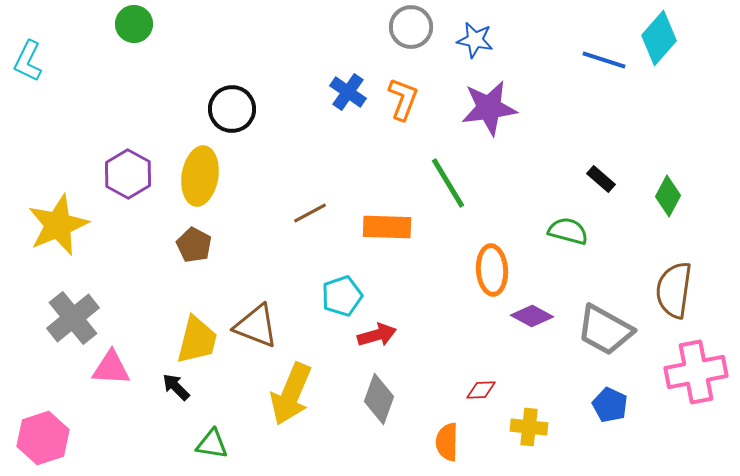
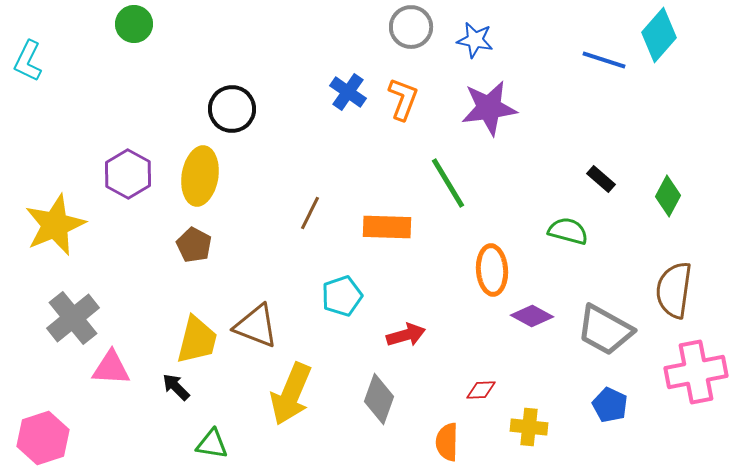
cyan diamond: moved 3 px up
brown line: rotated 36 degrees counterclockwise
yellow star: moved 3 px left
red arrow: moved 29 px right
